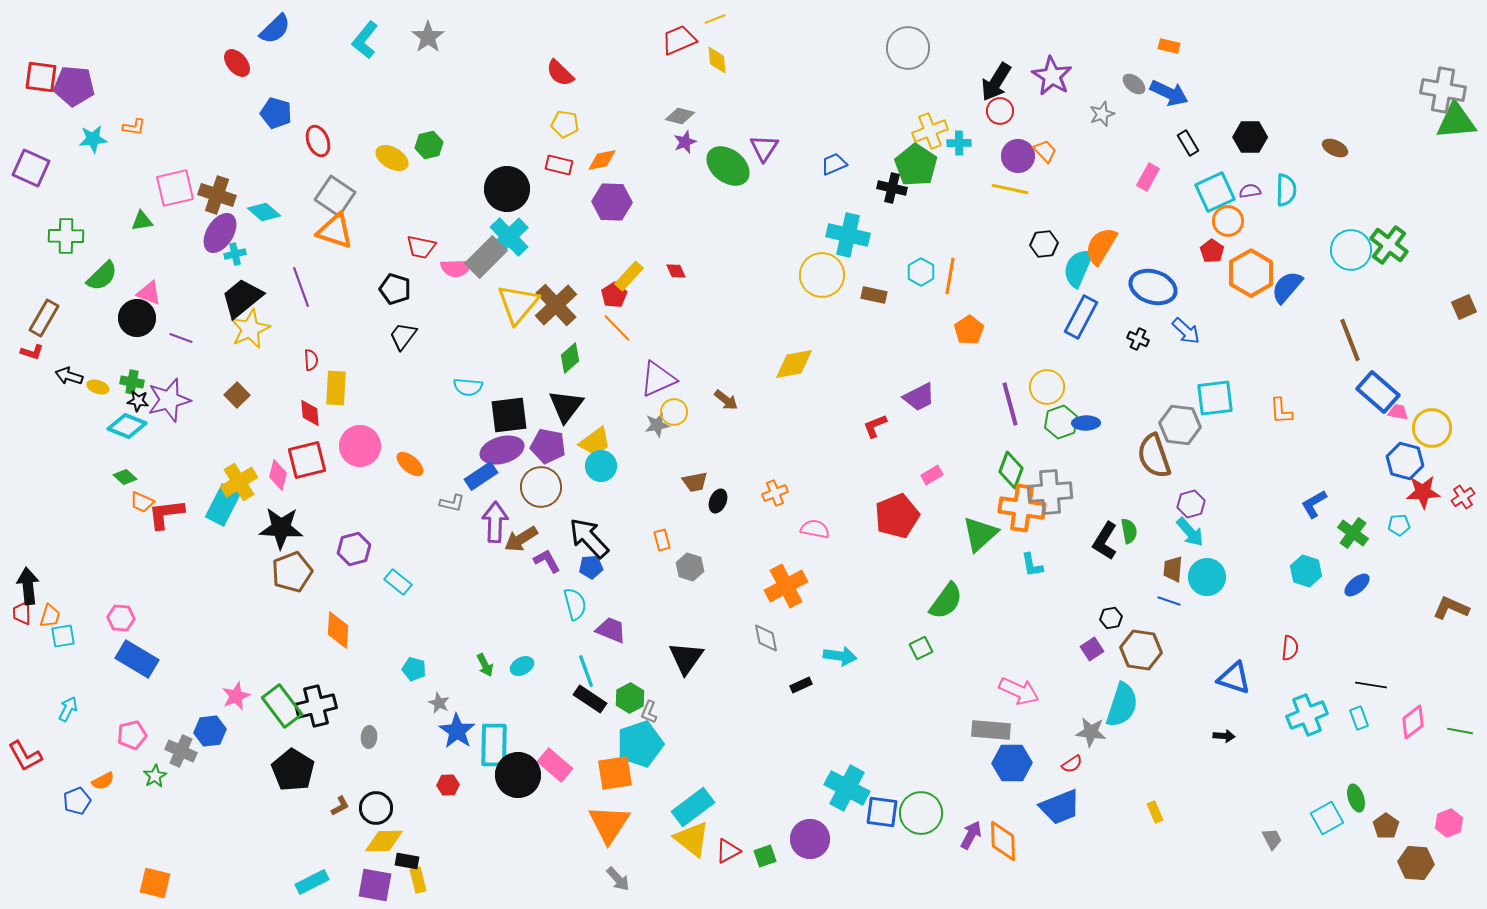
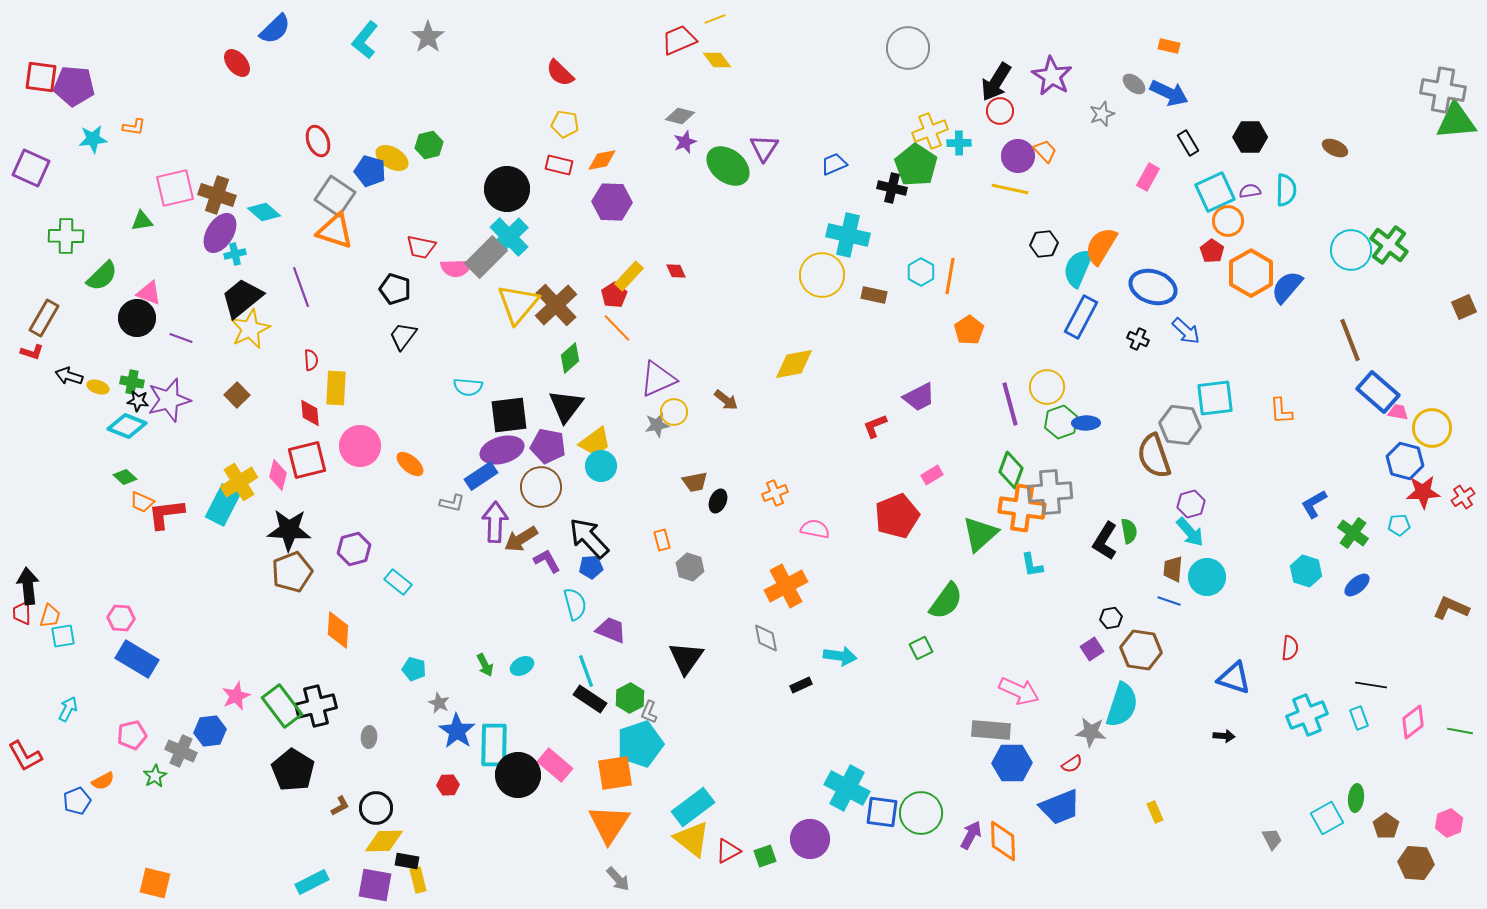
yellow diamond at (717, 60): rotated 32 degrees counterclockwise
blue pentagon at (276, 113): moved 94 px right, 58 px down
black star at (281, 528): moved 8 px right, 2 px down
green ellipse at (1356, 798): rotated 24 degrees clockwise
